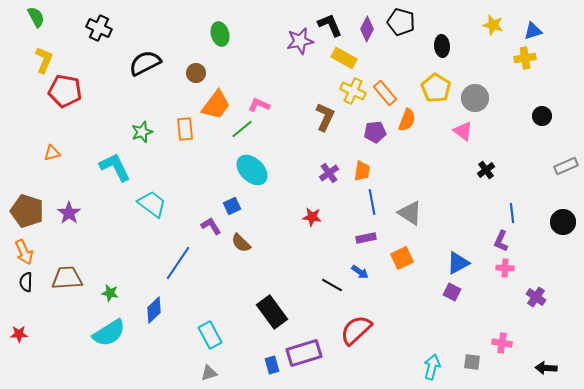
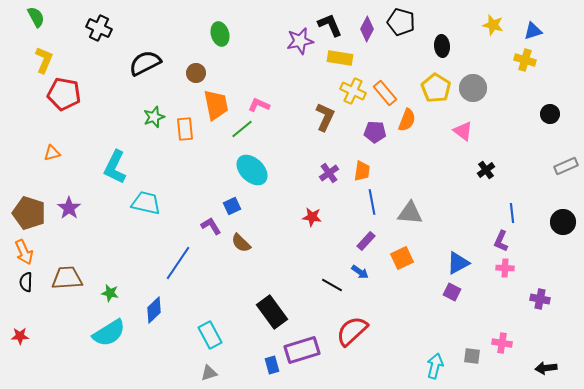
yellow rectangle at (344, 58): moved 4 px left; rotated 20 degrees counterclockwise
yellow cross at (525, 58): moved 2 px down; rotated 25 degrees clockwise
red pentagon at (65, 91): moved 1 px left, 3 px down
gray circle at (475, 98): moved 2 px left, 10 px up
orange trapezoid at (216, 105): rotated 48 degrees counterclockwise
black circle at (542, 116): moved 8 px right, 2 px up
green star at (142, 132): moved 12 px right, 15 px up
purple pentagon at (375, 132): rotated 10 degrees clockwise
cyan L-shape at (115, 167): rotated 128 degrees counterclockwise
cyan trapezoid at (152, 204): moved 6 px left, 1 px up; rotated 24 degrees counterclockwise
brown pentagon at (27, 211): moved 2 px right, 2 px down
purple star at (69, 213): moved 5 px up
gray triangle at (410, 213): rotated 28 degrees counterclockwise
purple rectangle at (366, 238): moved 3 px down; rotated 36 degrees counterclockwise
purple cross at (536, 297): moved 4 px right, 2 px down; rotated 24 degrees counterclockwise
red semicircle at (356, 330): moved 4 px left, 1 px down
red star at (19, 334): moved 1 px right, 2 px down
purple rectangle at (304, 353): moved 2 px left, 3 px up
gray square at (472, 362): moved 6 px up
cyan arrow at (432, 367): moved 3 px right, 1 px up
black arrow at (546, 368): rotated 10 degrees counterclockwise
